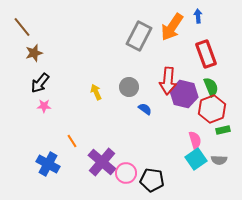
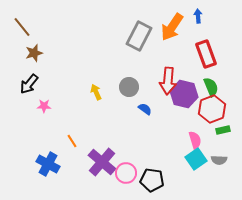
black arrow: moved 11 px left, 1 px down
